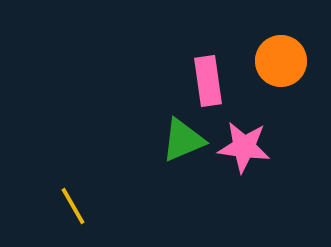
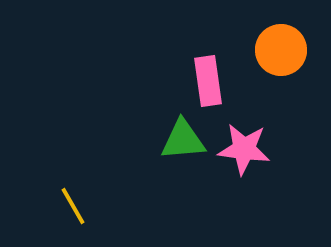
orange circle: moved 11 px up
green triangle: rotated 18 degrees clockwise
pink star: moved 2 px down
